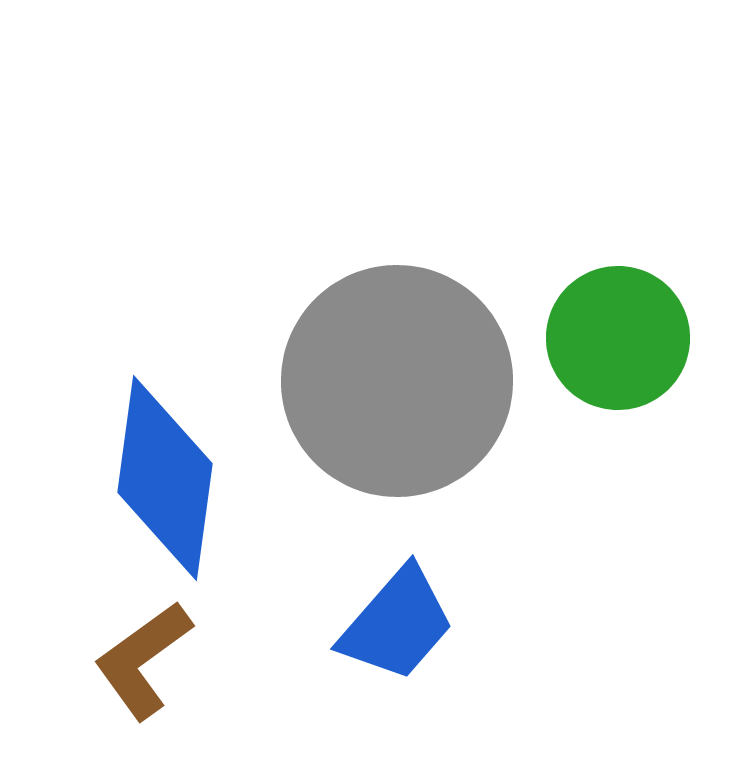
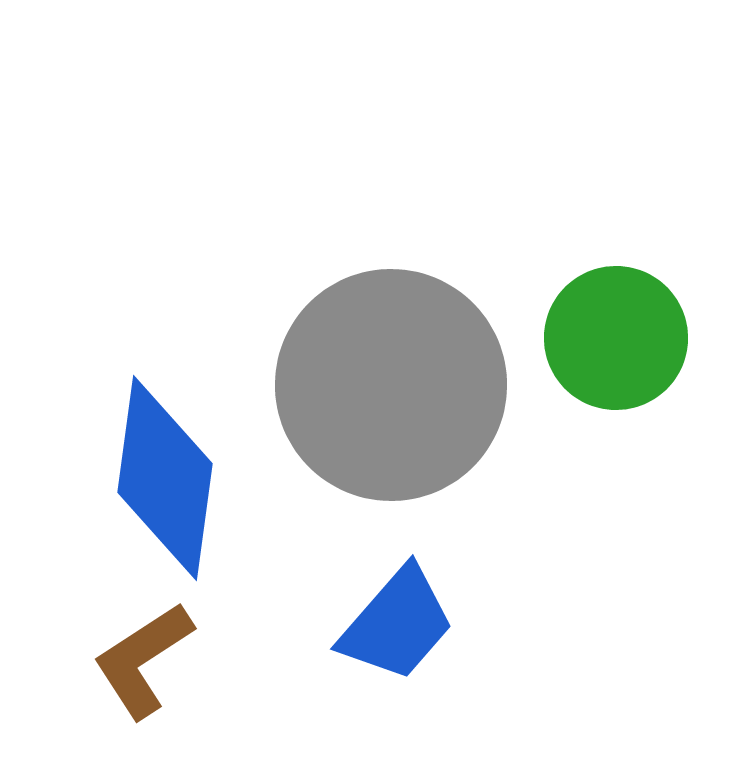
green circle: moved 2 px left
gray circle: moved 6 px left, 4 px down
brown L-shape: rotated 3 degrees clockwise
